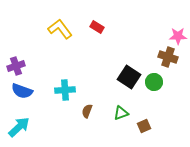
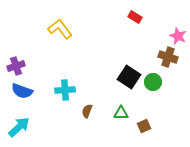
red rectangle: moved 38 px right, 10 px up
pink star: rotated 24 degrees clockwise
green circle: moved 1 px left
green triangle: rotated 21 degrees clockwise
